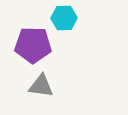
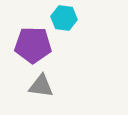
cyan hexagon: rotated 10 degrees clockwise
